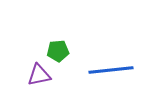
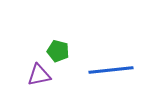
green pentagon: rotated 20 degrees clockwise
